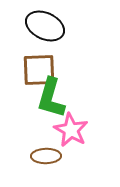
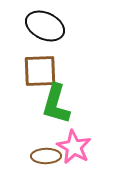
brown square: moved 1 px right, 1 px down
green L-shape: moved 5 px right, 6 px down
pink star: moved 3 px right, 17 px down
